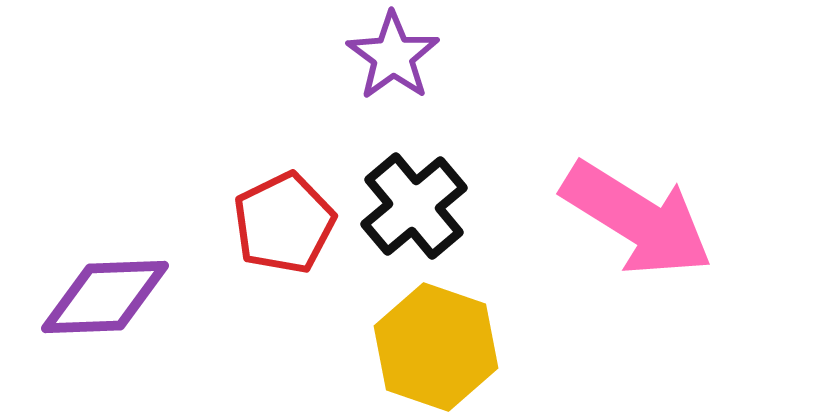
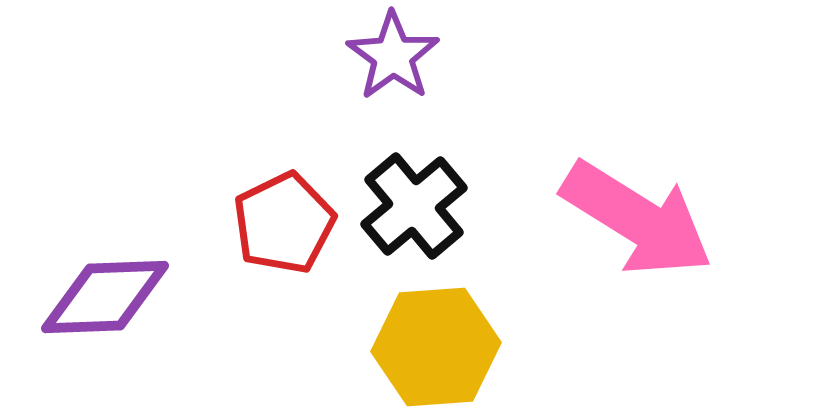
yellow hexagon: rotated 23 degrees counterclockwise
